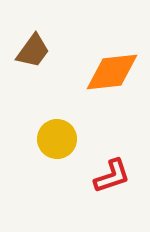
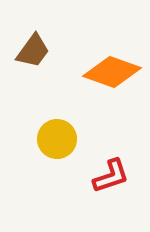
orange diamond: rotated 26 degrees clockwise
red L-shape: moved 1 px left
